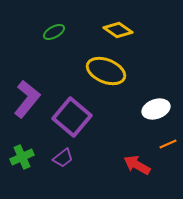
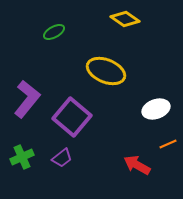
yellow diamond: moved 7 px right, 11 px up
purple trapezoid: moved 1 px left
